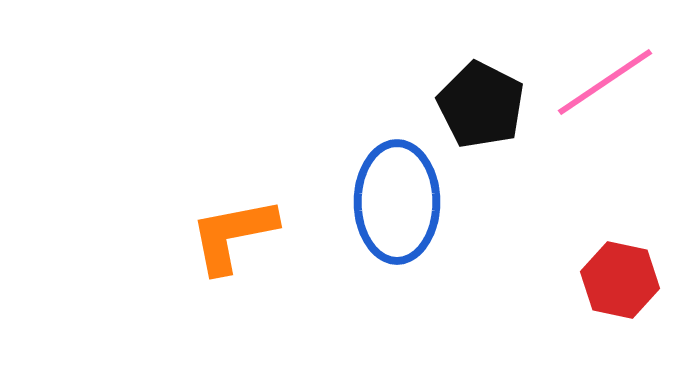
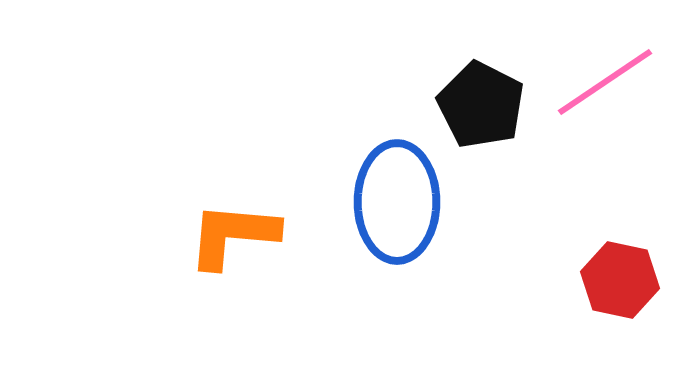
orange L-shape: rotated 16 degrees clockwise
